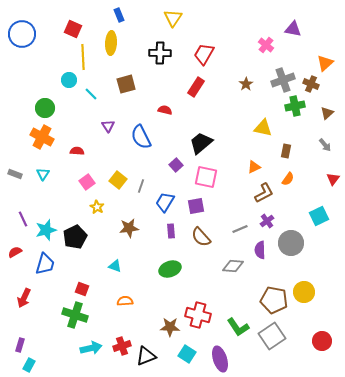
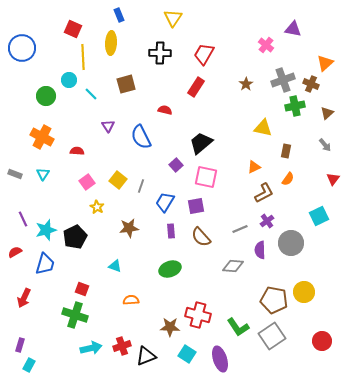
blue circle at (22, 34): moved 14 px down
green circle at (45, 108): moved 1 px right, 12 px up
orange semicircle at (125, 301): moved 6 px right, 1 px up
